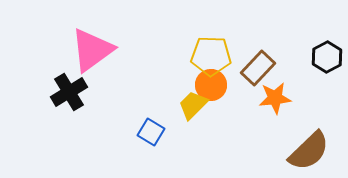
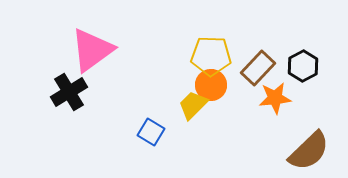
black hexagon: moved 24 px left, 9 px down
